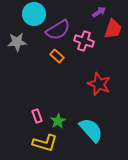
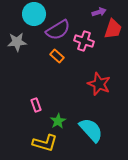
purple arrow: rotated 16 degrees clockwise
pink rectangle: moved 1 px left, 11 px up
